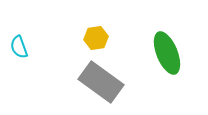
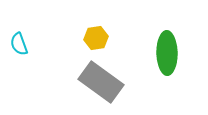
cyan semicircle: moved 3 px up
green ellipse: rotated 21 degrees clockwise
